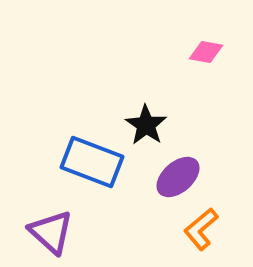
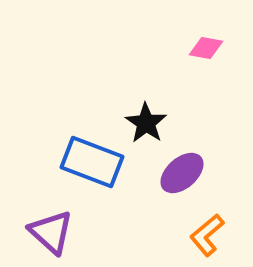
pink diamond: moved 4 px up
black star: moved 2 px up
purple ellipse: moved 4 px right, 4 px up
orange L-shape: moved 6 px right, 6 px down
